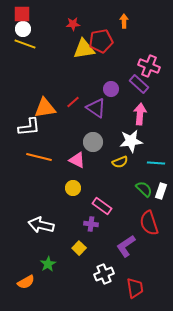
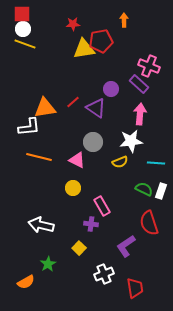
orange arrow: moved 1 px up
green semicircle: rotated 18 degrees counterclockwise
pink rectangle: rotated 24 degrees clockwise
